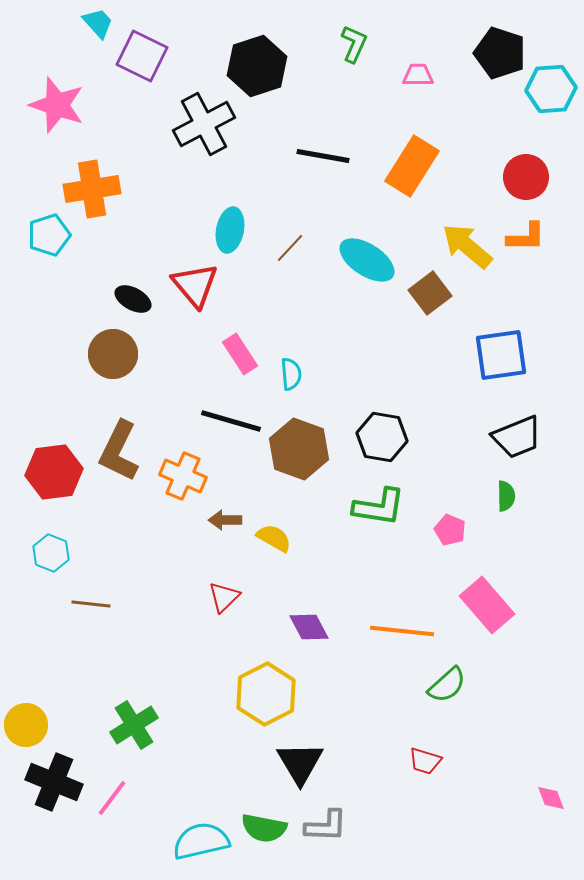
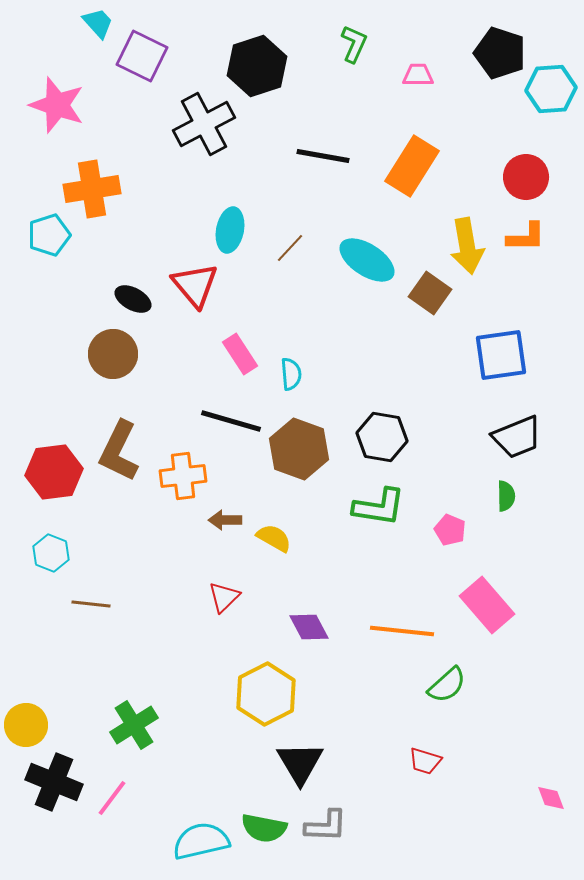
yellow arrow at (467, 246): rotated 140 degrees counterclockwise
brown square at (430, 293): rotated 18 degrees counterclockwise
orange cross at (183, 476): rotated 30 degrees counterclockwise
